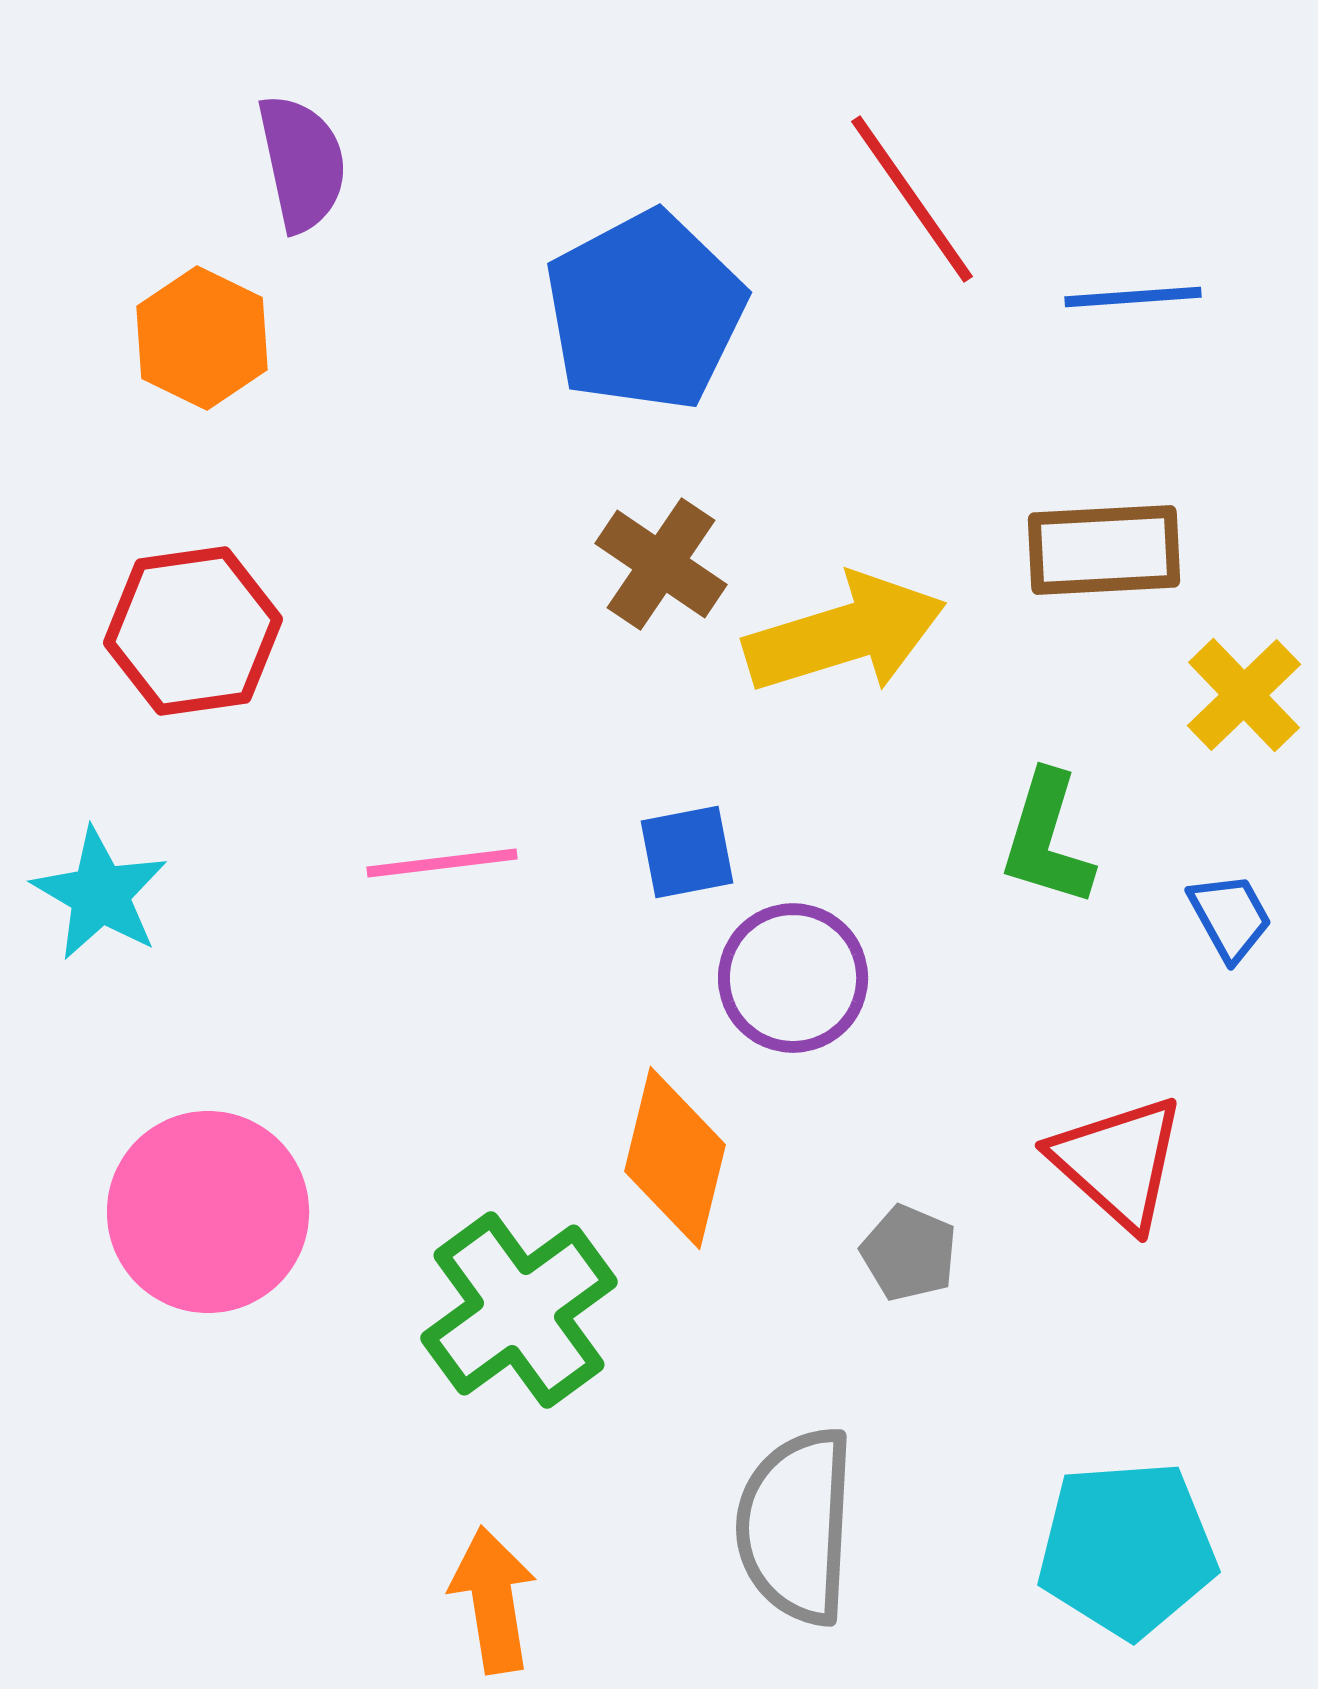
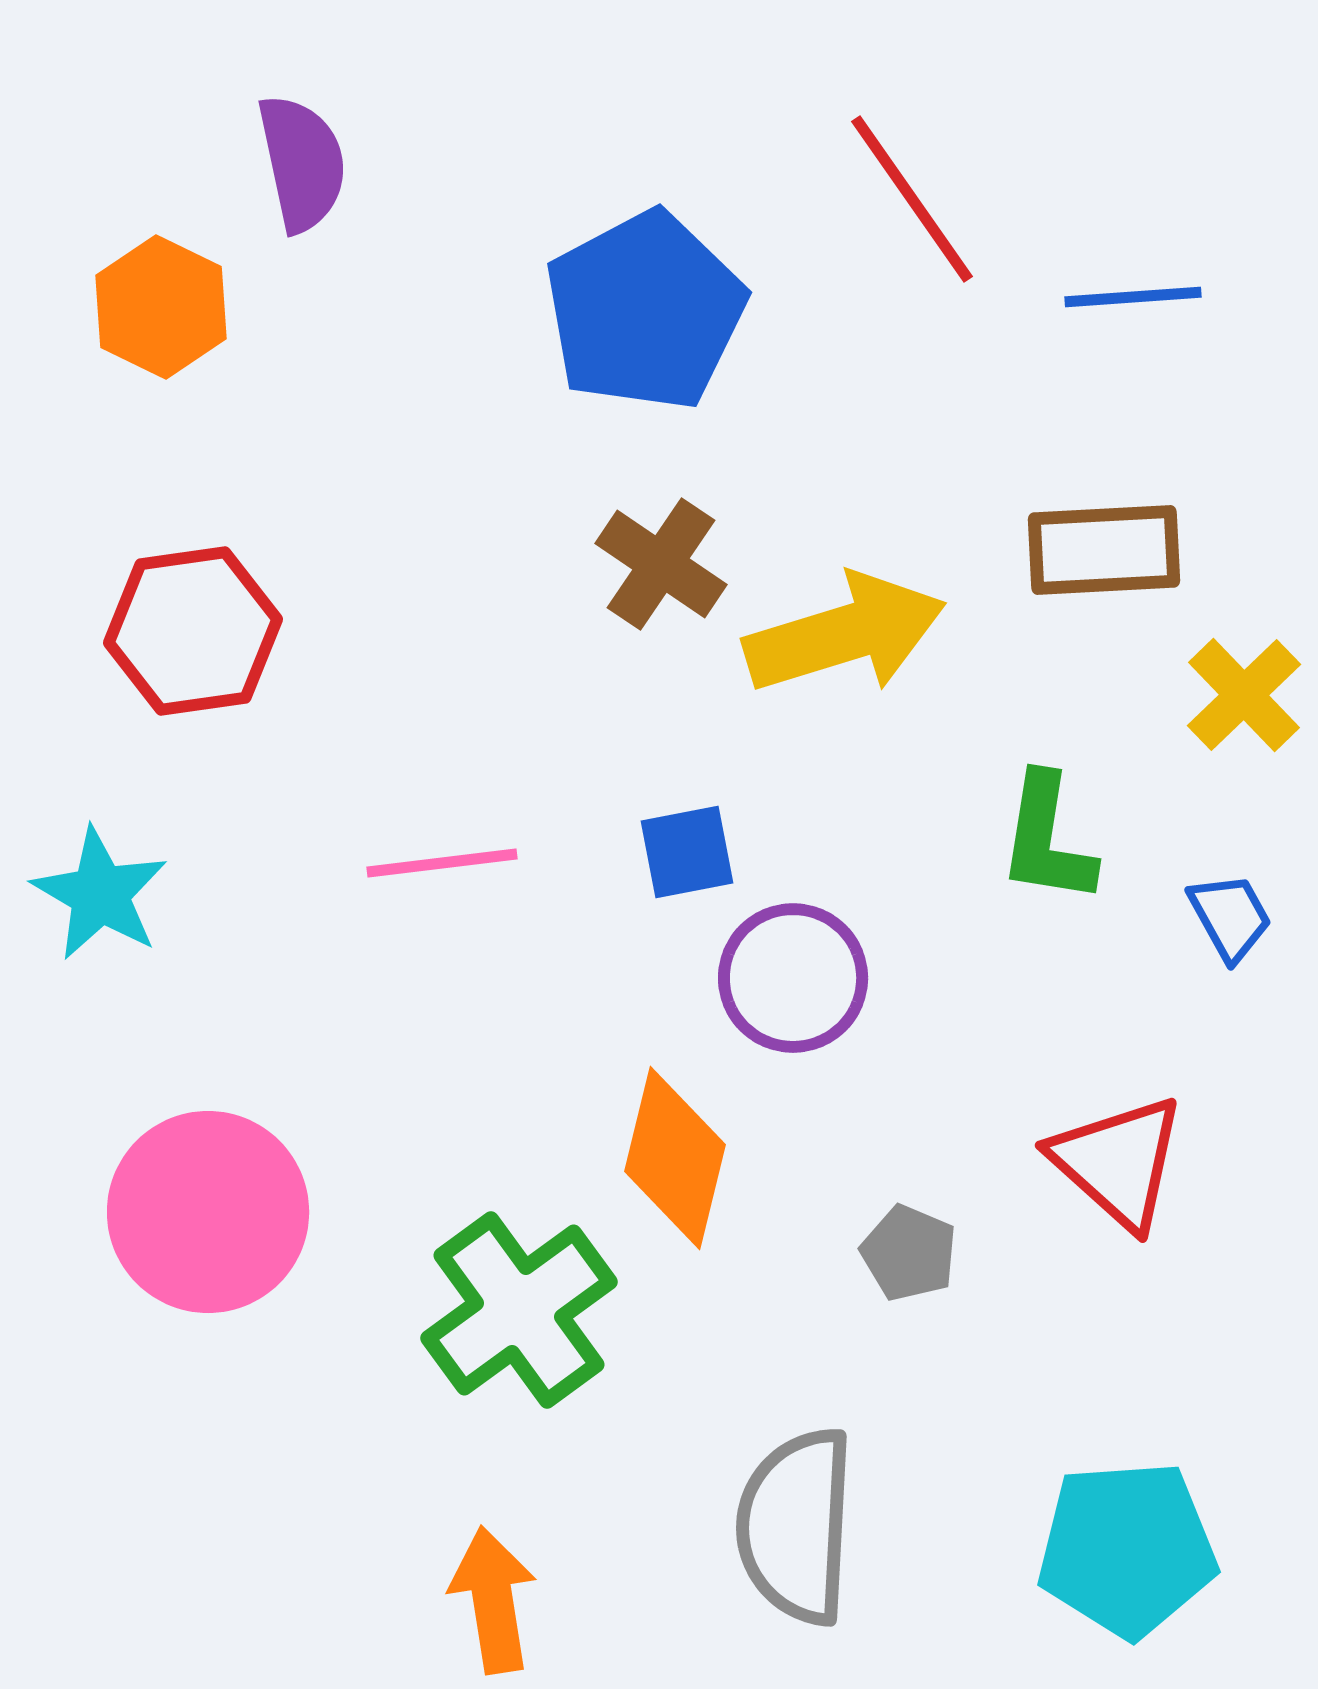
orange hexagon: moved 41 px left, 31 px up
green L-shape: rotated 8 degrees counterclockwise
